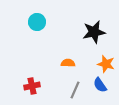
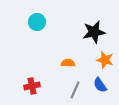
orange star: moved 1 px left, 4 px up
